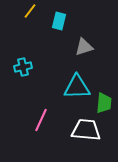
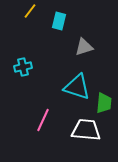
cyan triangle: rotated 20 degrees clockwise
pink line: moved 2 px right
